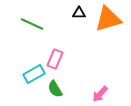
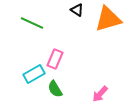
black triangle: moved 2 px left, 3 px up; rotated 32 degrees clockwise
green line: moved 1 px up
